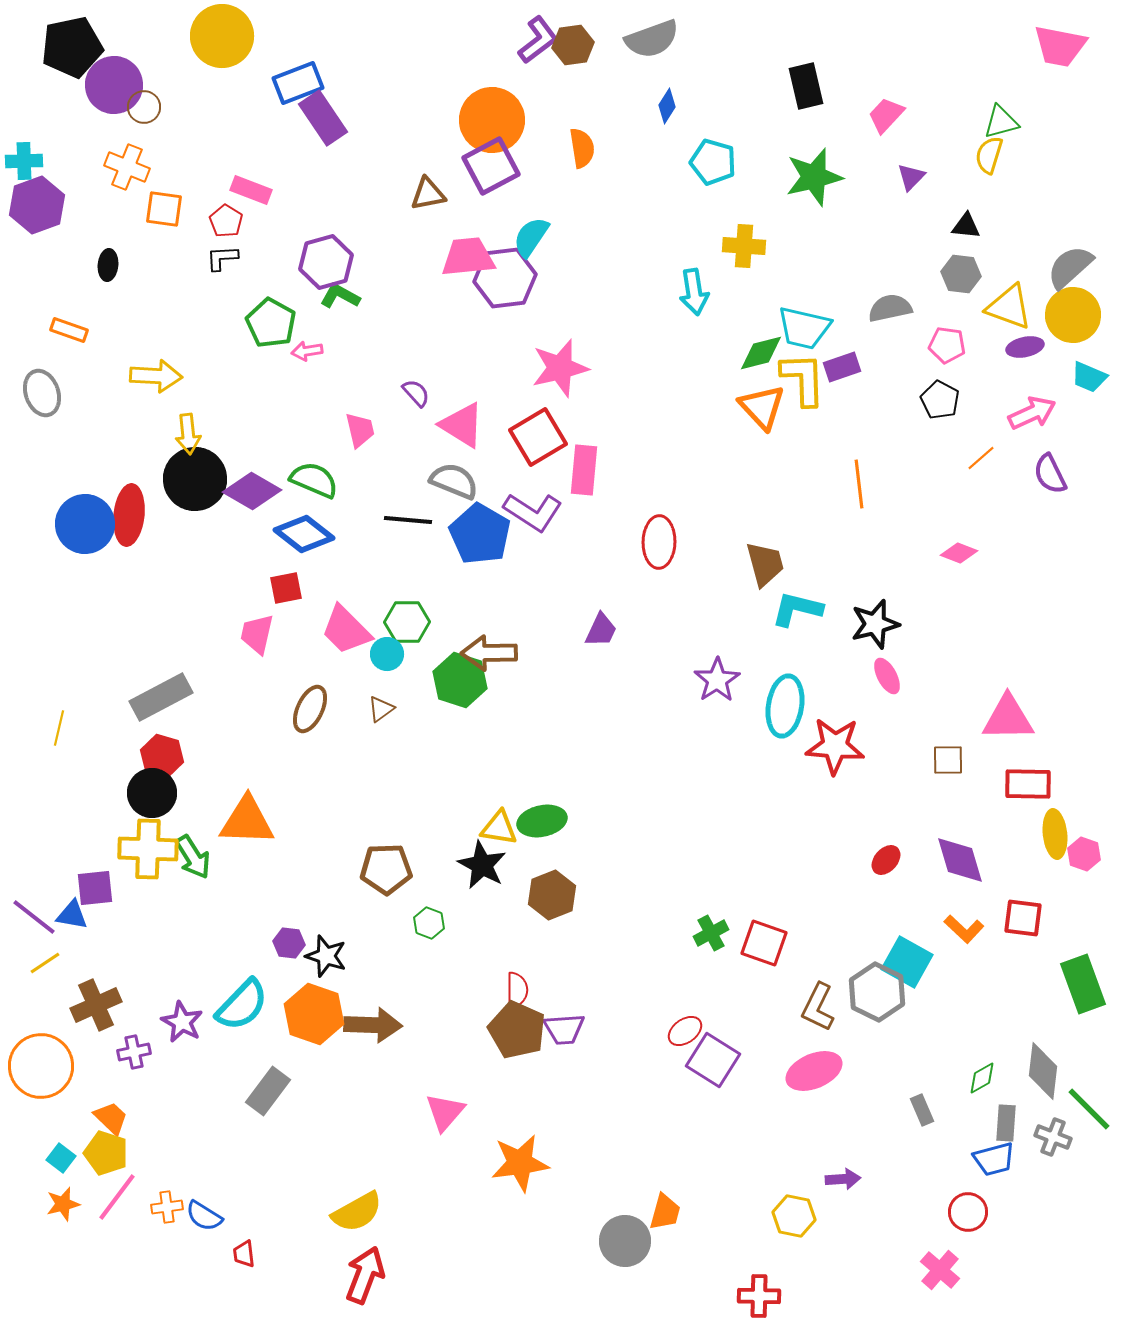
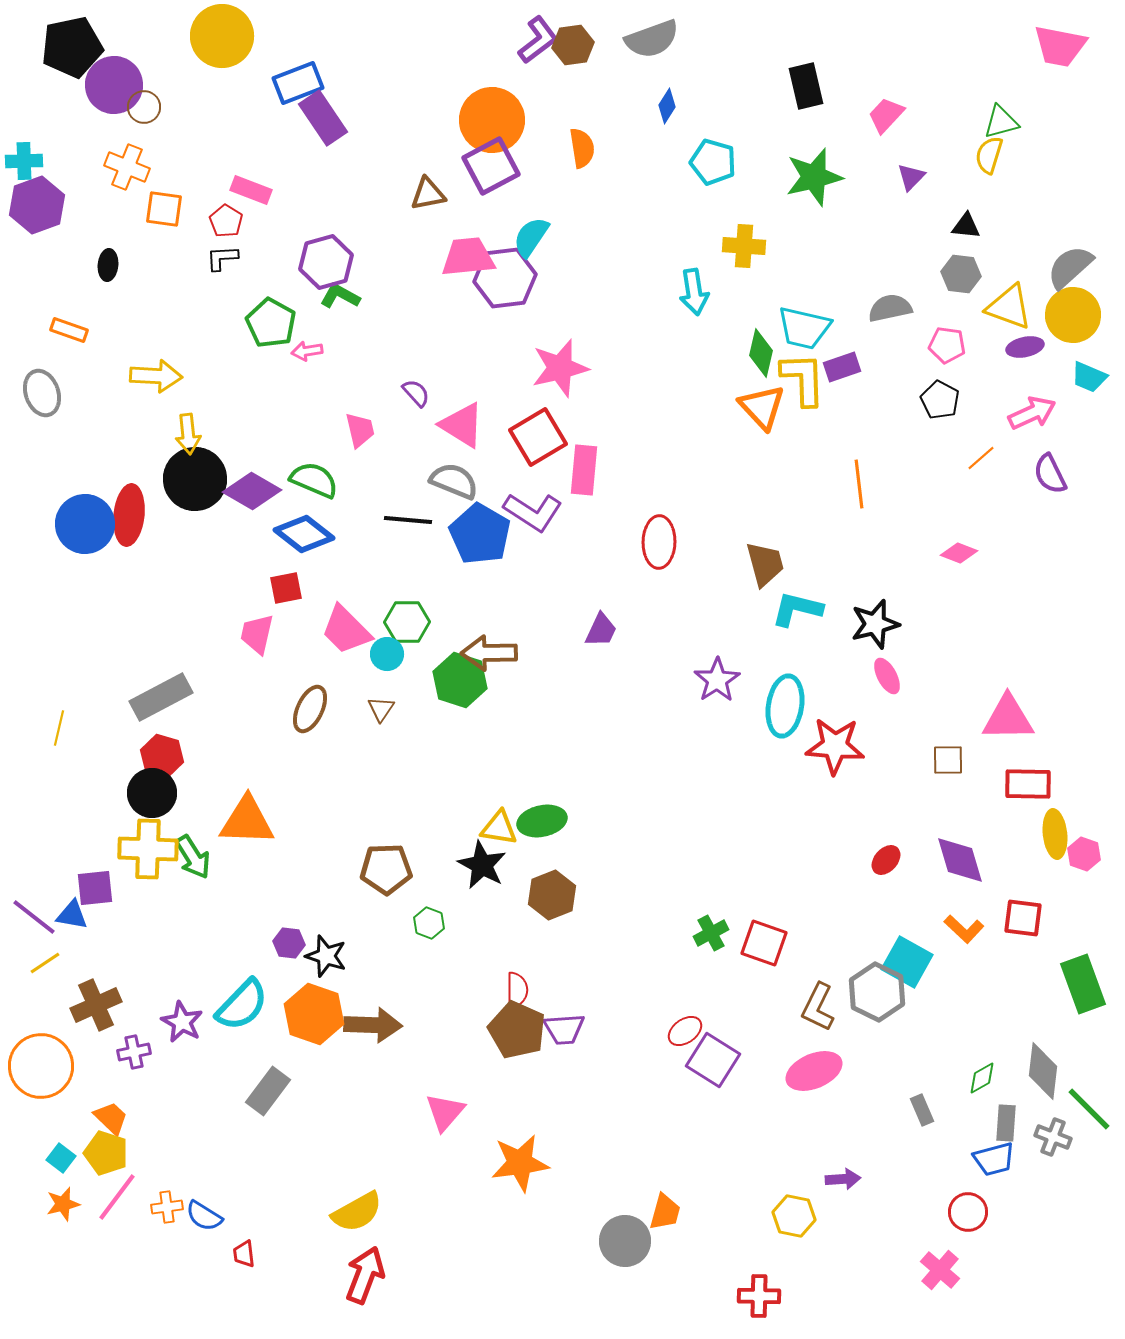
green diamond at (761, 353): rotated 63 degrees counterclockwise
brown triangle at (381, 709): rotated 20 degrees counterclockwise
